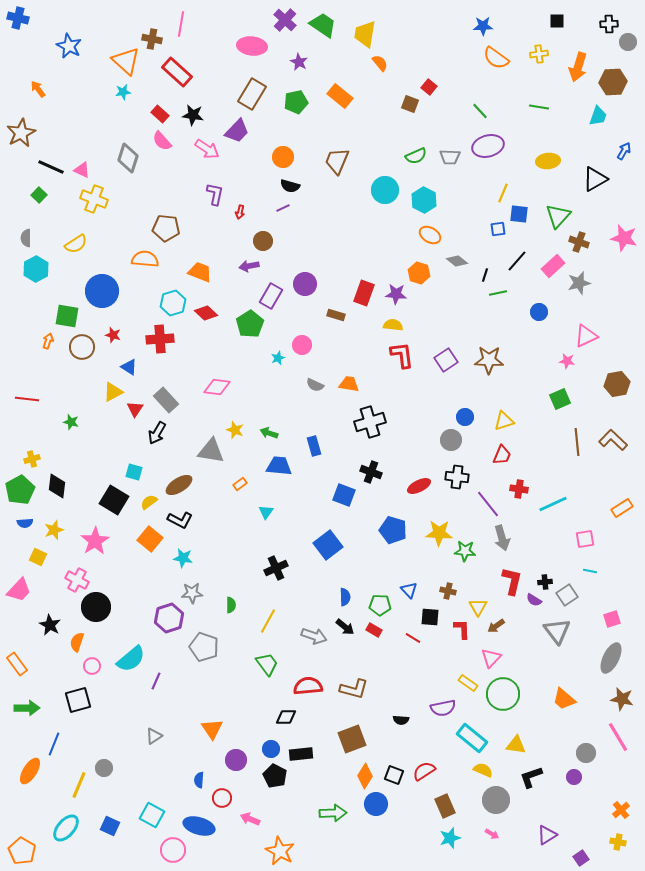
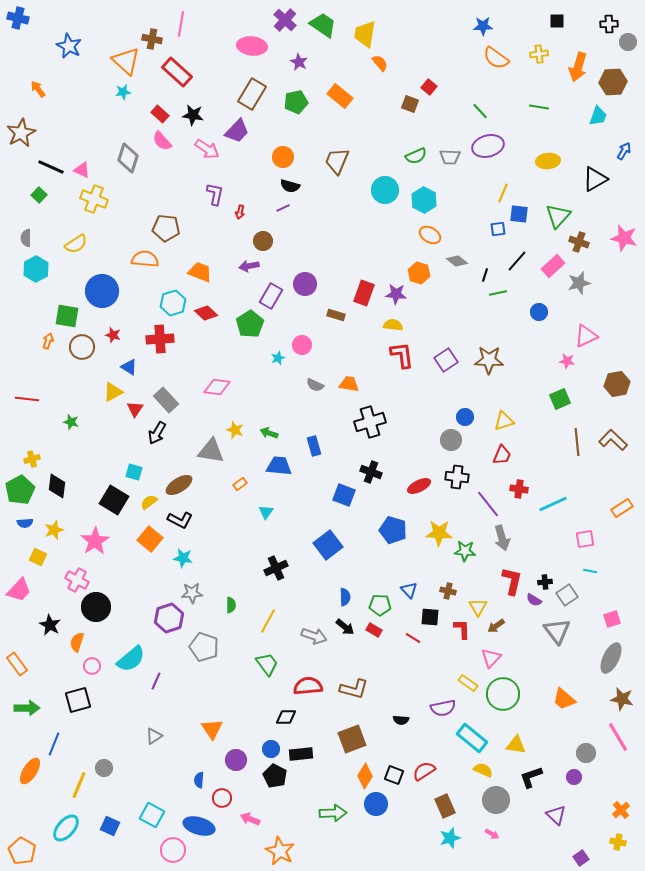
purple triangle at (547, 835): moved 9 px right, 20 px up; rotated 45 degrees counterclockwise
